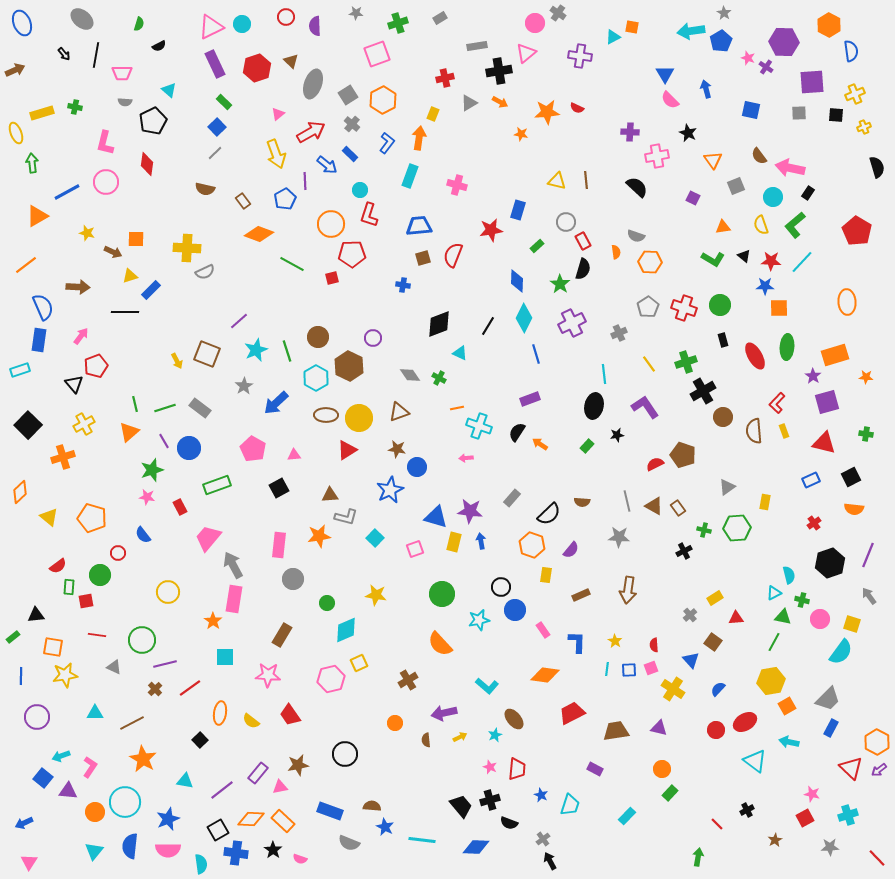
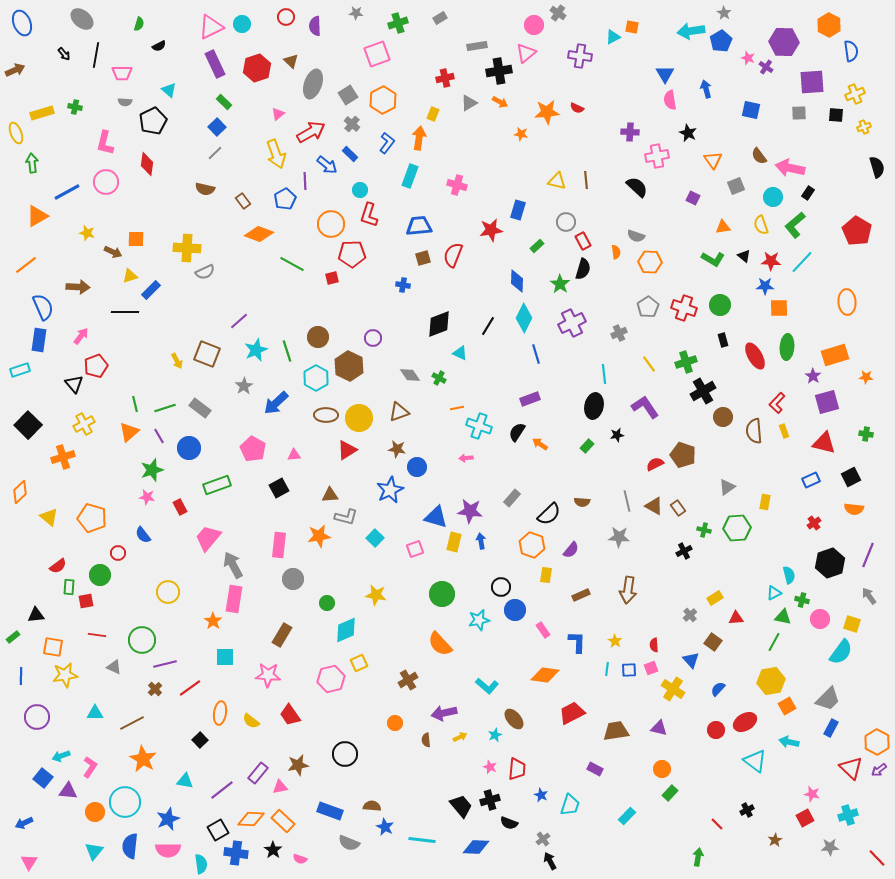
pink circle at (535, 23): moved 1 px left, 2 px down
pink semicircle at (670, 100): rotated 36 degrees clockwise
purple line at (164, 441): moved 5 px left, 5 px up
